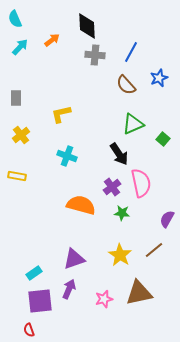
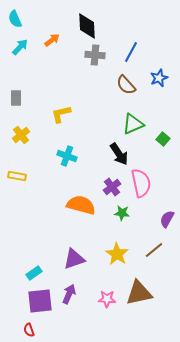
yellow star: moved 3 px left, 1 px up
purple arrow: moved 5 px down
pink star: moved 3 px right; rotated 18 degrees clockwise
